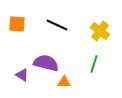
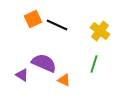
orange square: moved 16 px right, 5 px up; rotated 30 degrees counterclockwise
purple semicircle: moved 2 px left; rotated 10 degrees clockwise
orange triangle: moved 2 px up; rotated 24 degrees clockwise
